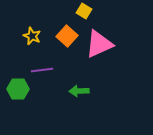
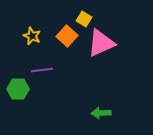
yellow square: moved 8 px down
pink triangle: moved 2 px right, 1 px up
green arrow: moved 22 px right, 22 px down
